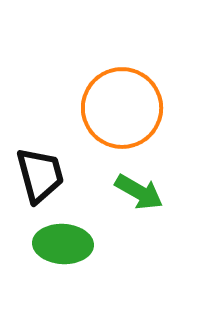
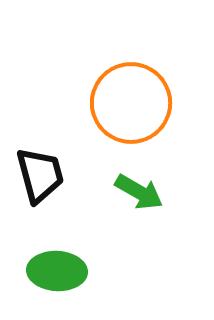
orange circle: moved 9 px right, 5 px up
green ellipse: moved 6 px left, 27 px down
